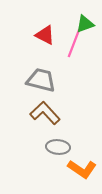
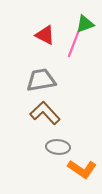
gray trapezoid: rotated 24 degrees counterclockwise
